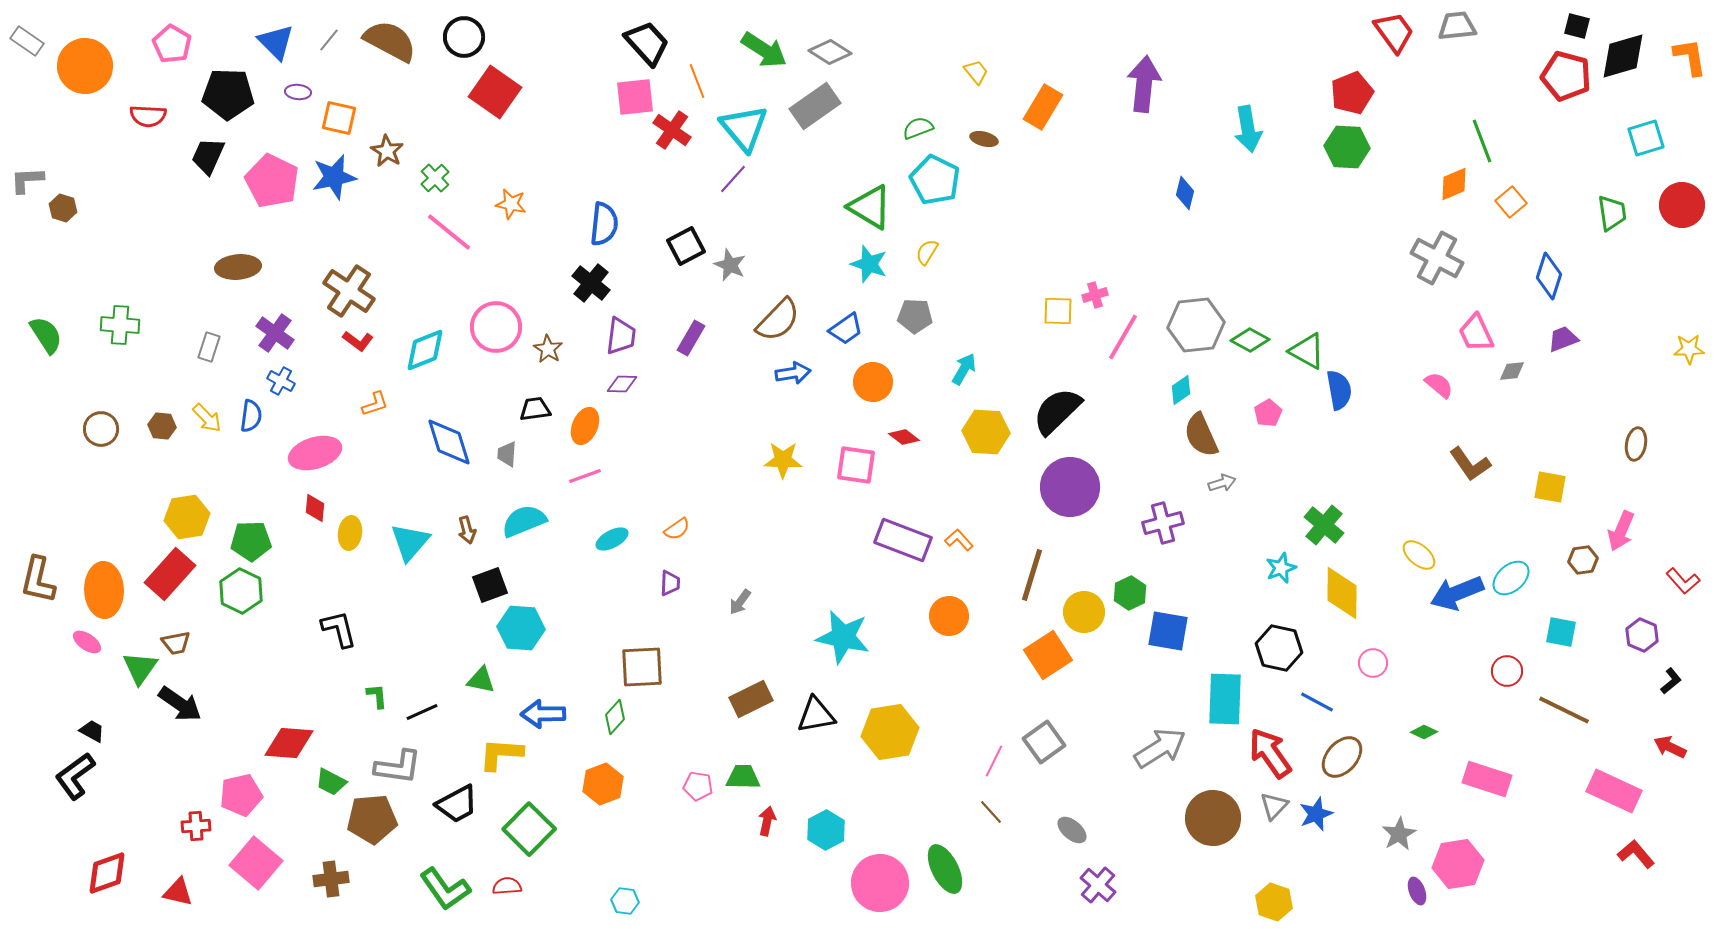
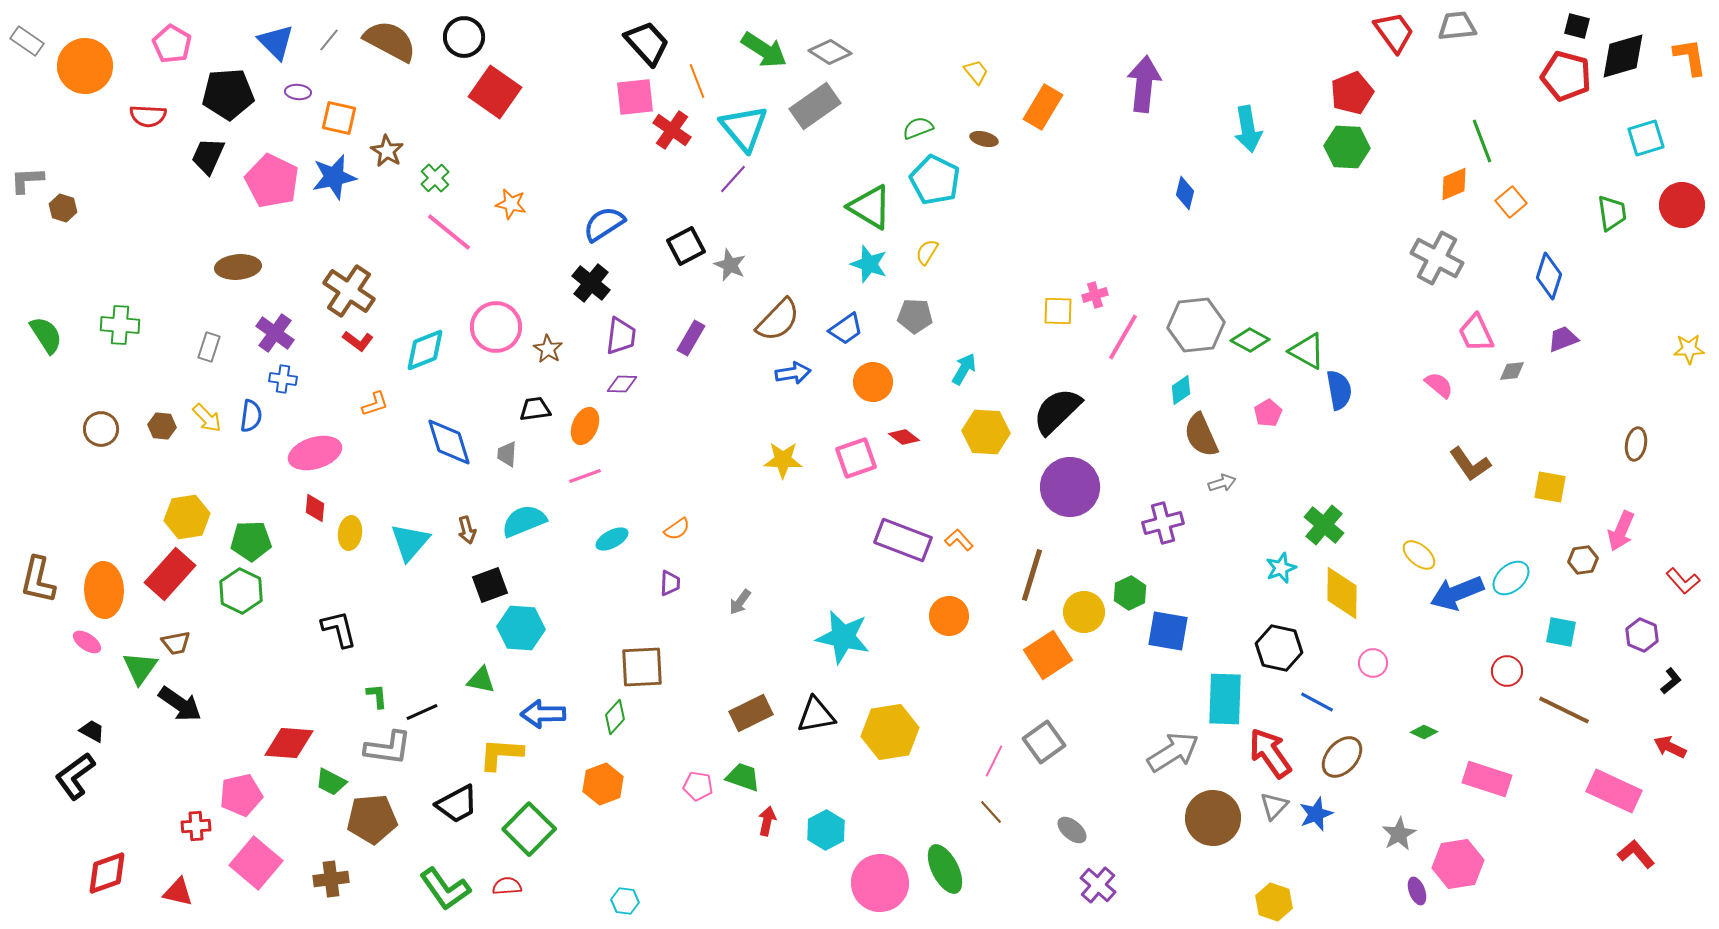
black pentagon at (228, 94): rotated 6 degrees counterclockwise
blue semicircle at (604, 224): rotated 129 degrees counterclockwise
blue cross at (281, 381): moved 2 px right, 2 px up; rotated 20 degrees counterclockwise
pink square at (856, 465): moved 7 px up; rotated 27 degrees counterclockwise
brown rectangle at (751, 699): moved 14 px down
gray arrow at (1160, 748): moved 13 px right, 4 px down
gray L-shape at (398, 767): moved 10 px left, 19 px up
green trapezoid at (743, 777): rotated 18 degrees clockwise
